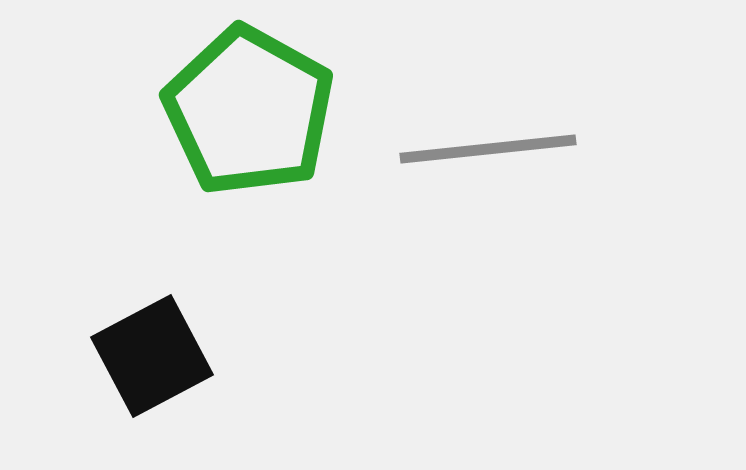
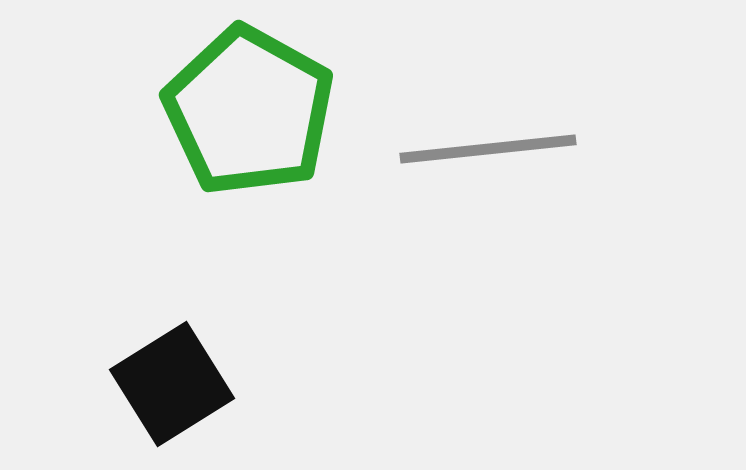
black square: moved 20 px right, 28 px down; rotated 4 degrees counterclockwise
